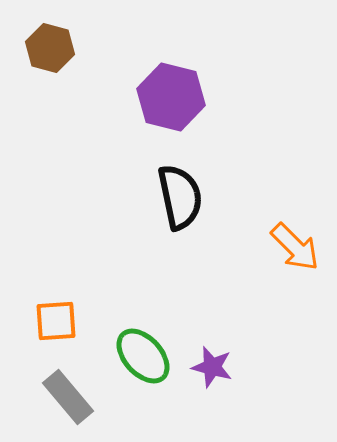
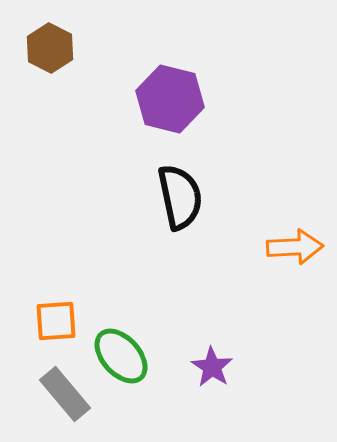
brown hexagon: rotated 12 degrees clockwise
purple hexagon: moved 1 px left, 2 px down
orange arrow: rotated 48 degrees counterclockwise
green ellipse: moved 22 px left
purple star: rotated 18 degrees clockwise
gray rectangle: moved 3 px left, 3 px up
